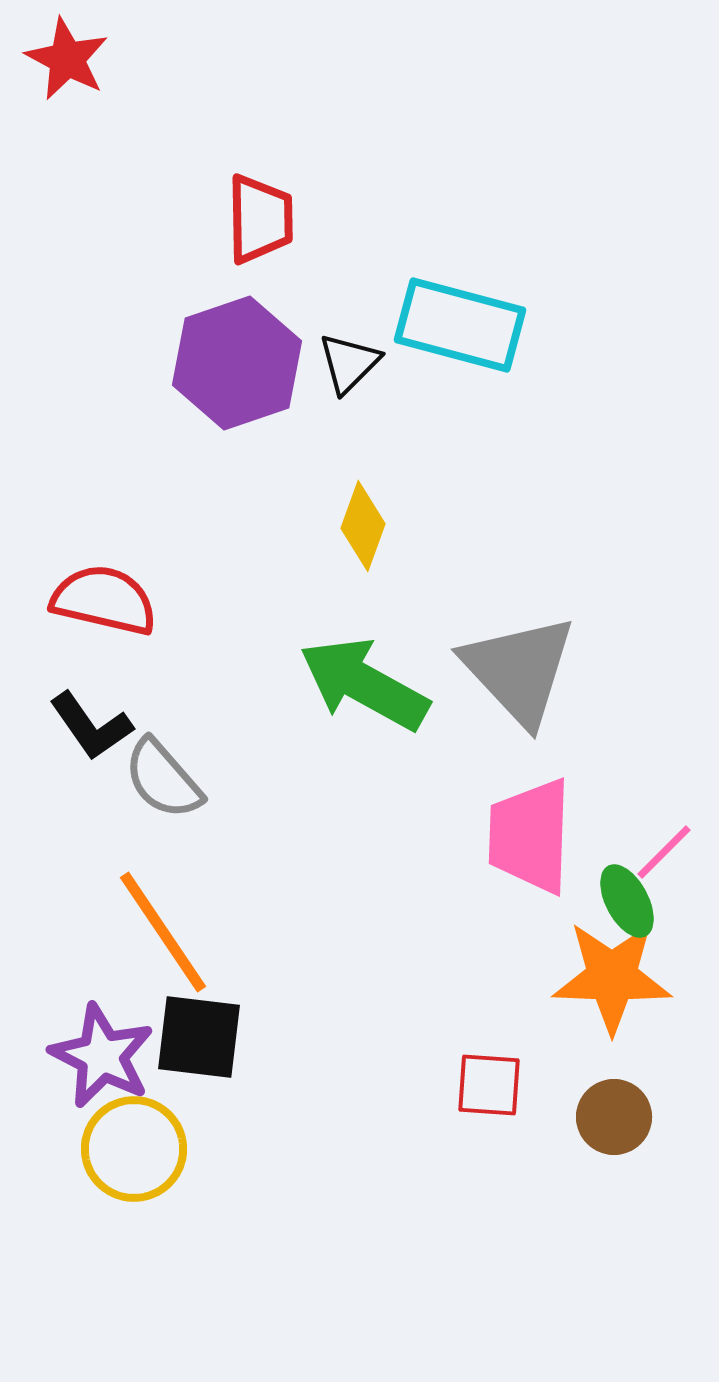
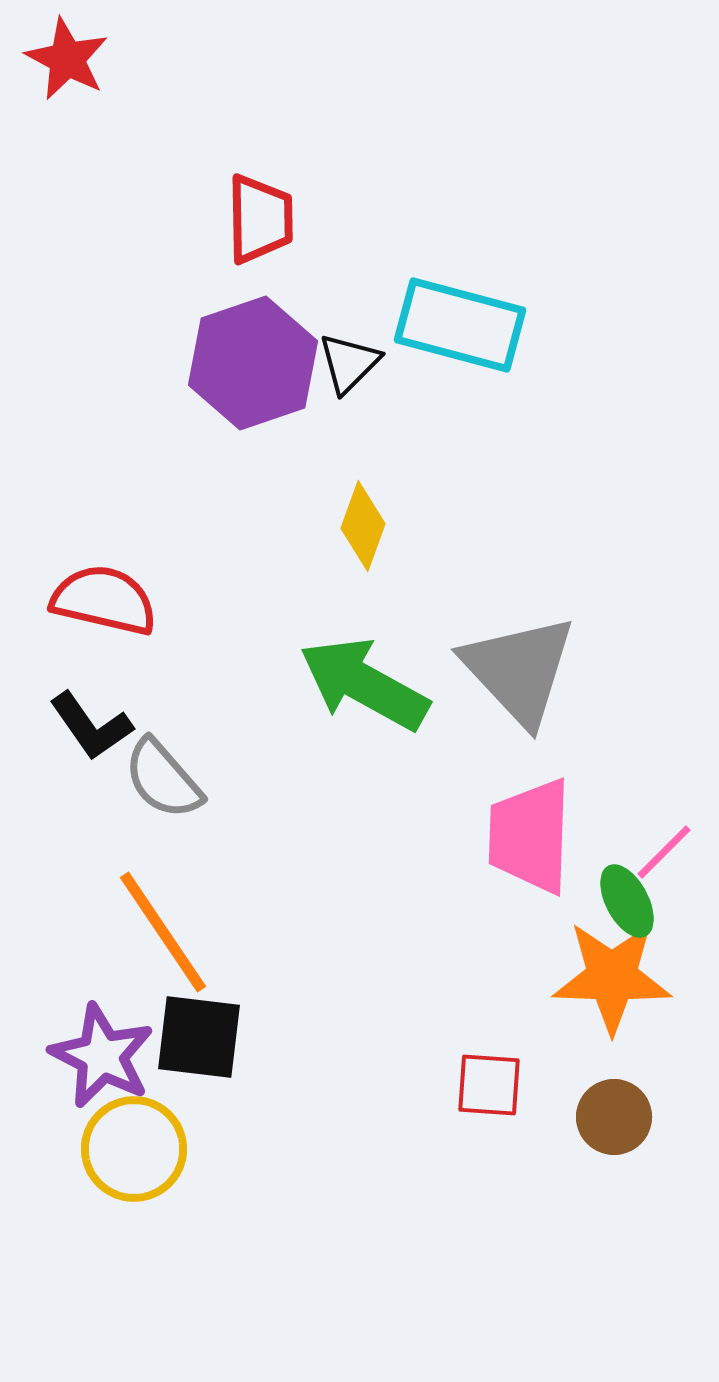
purple hexagon: moved 16 px right
